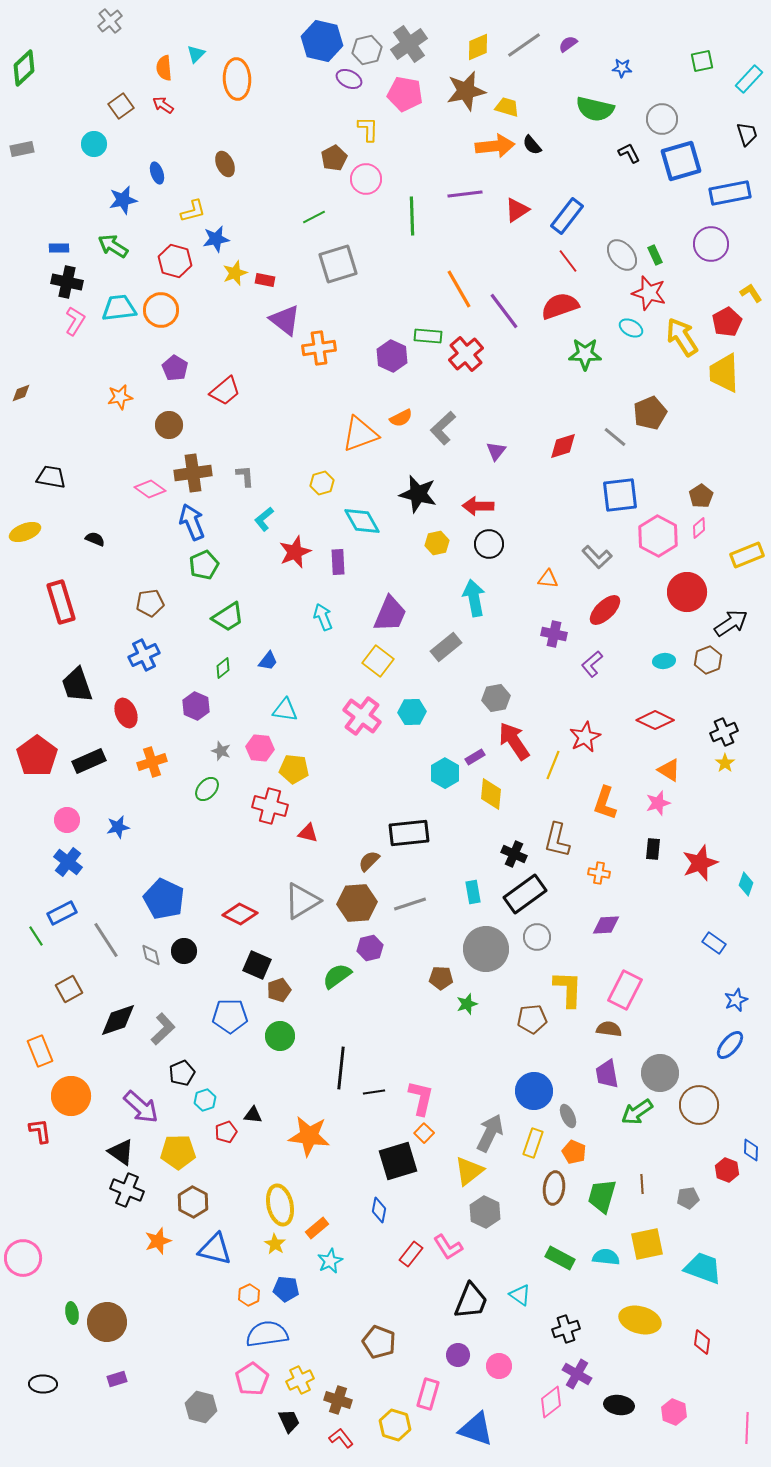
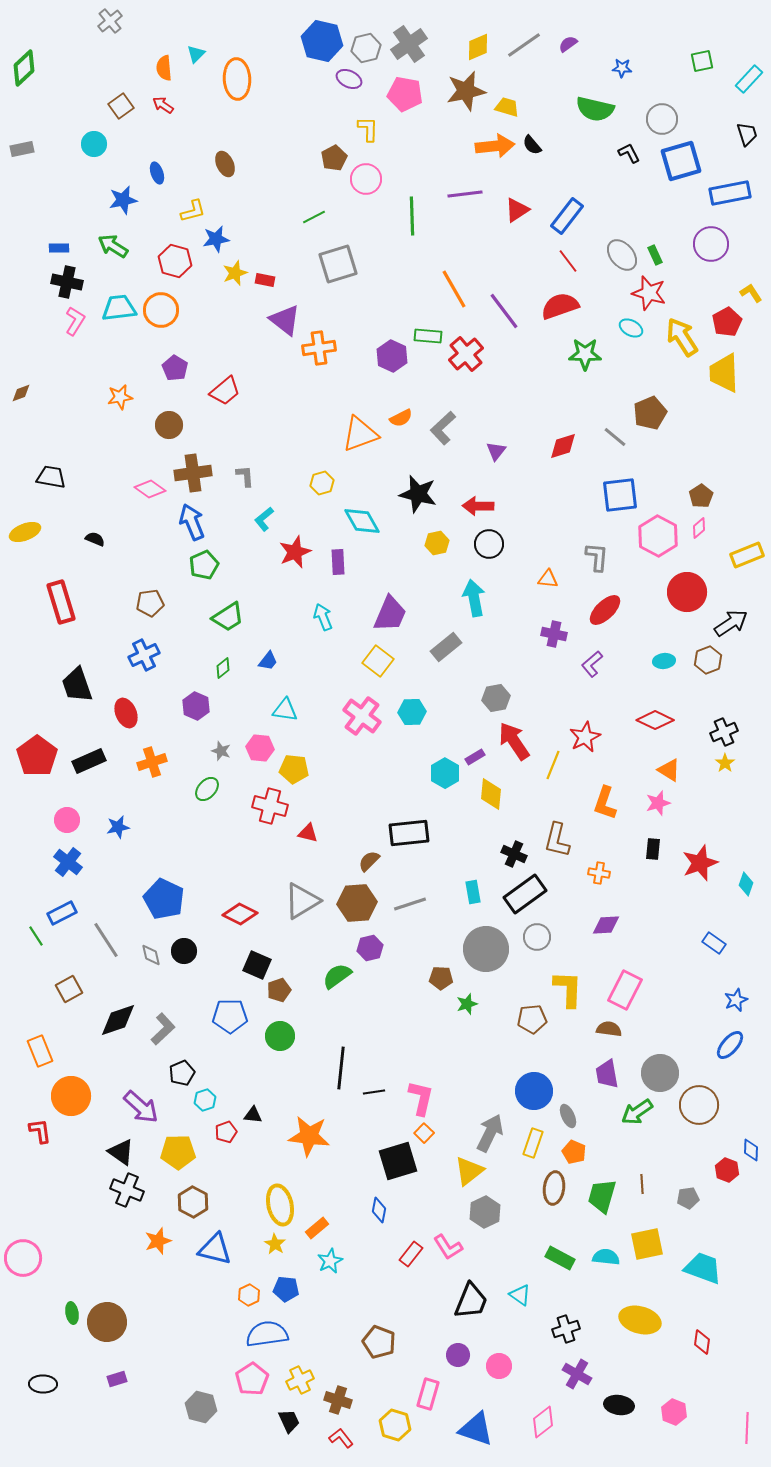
gray hexagon at (367, 50): moved 1 px left, 2 px up
orange line at (459, 289): moved 5 px left
gray L-shape at (597, 557): rotated 132 degrees counterclockwise
gray hexagon at (485, 1212): rotated 8 degrees clockwise
pink diamond at (551, 1402): moved 8 px left, 20 px down
